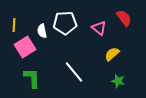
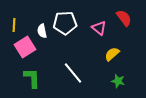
white line: moved 1 px left, 1 px down
